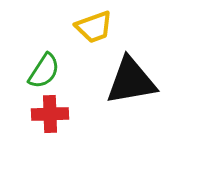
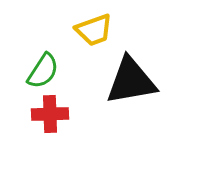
yellow trapezoid: moved 3 px down
green semicircle: moved 1 px left
